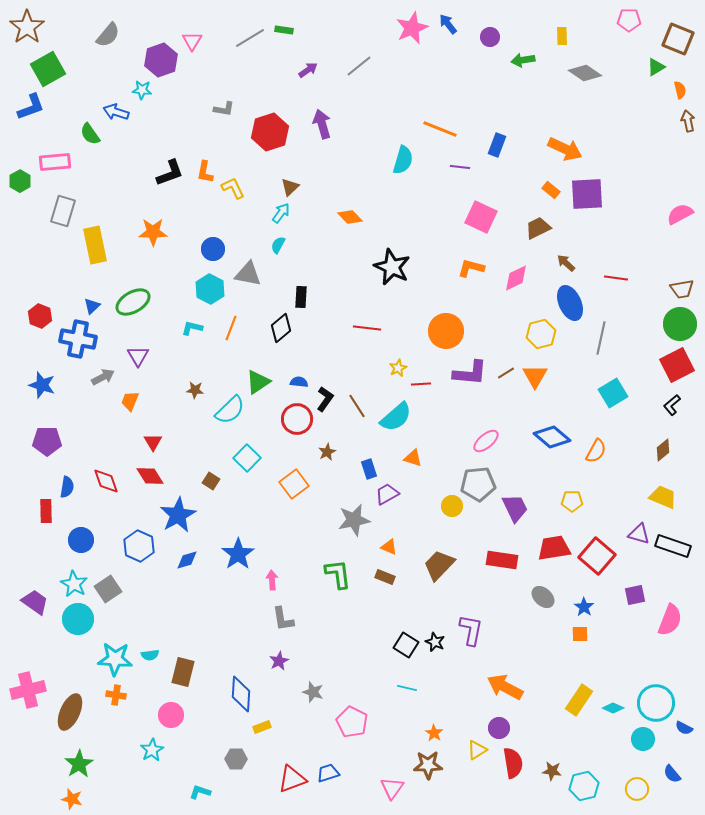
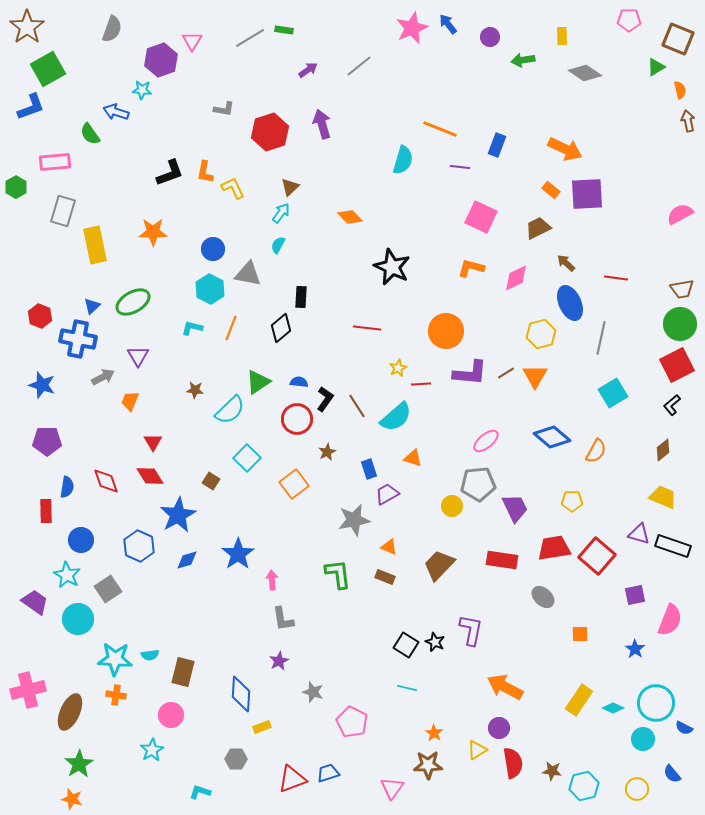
gray semicircle at (108, 35): moved 4 px right, 6 px up; rotated 20 degrees counterclockwise
green hexagon at (20, 181): moved 4 px left, 6 px down
cyan star at (74, 584): moved 7 px left, 9 px up
blue star at (584, 607): moved 51 px right, 42 px down
